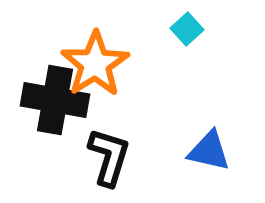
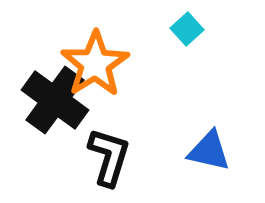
black cross: rotated 26 degrees clockwise
